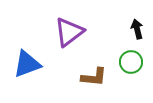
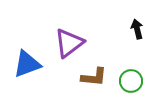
purple triangle: moved 11 px down
green circle: moved 19 px down
